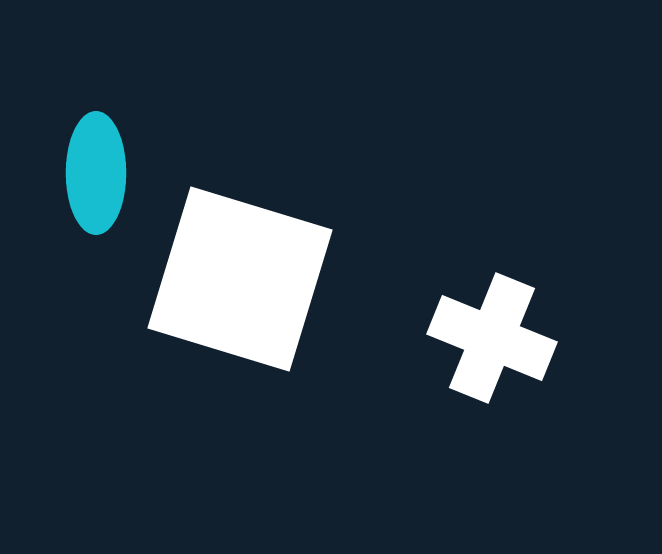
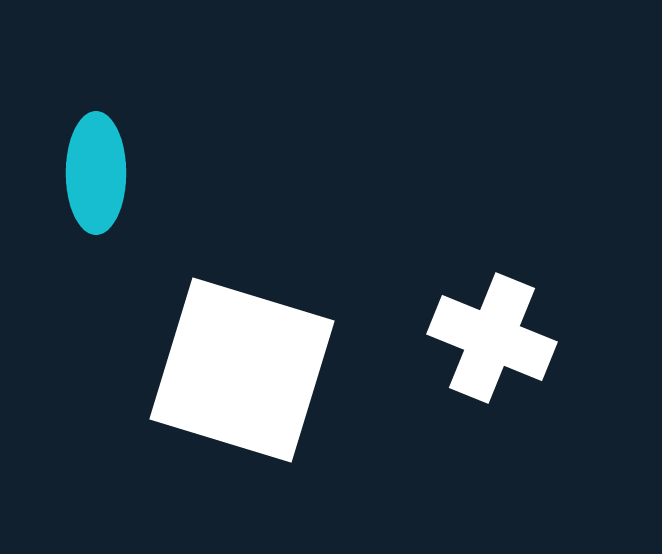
white square: moved 2 px right, 91 px down
